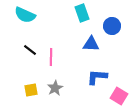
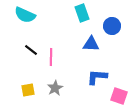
black line: moved 1 px right
yellow square: moved 3 px left
pink square: rotated 12 degrees counterclockwise
